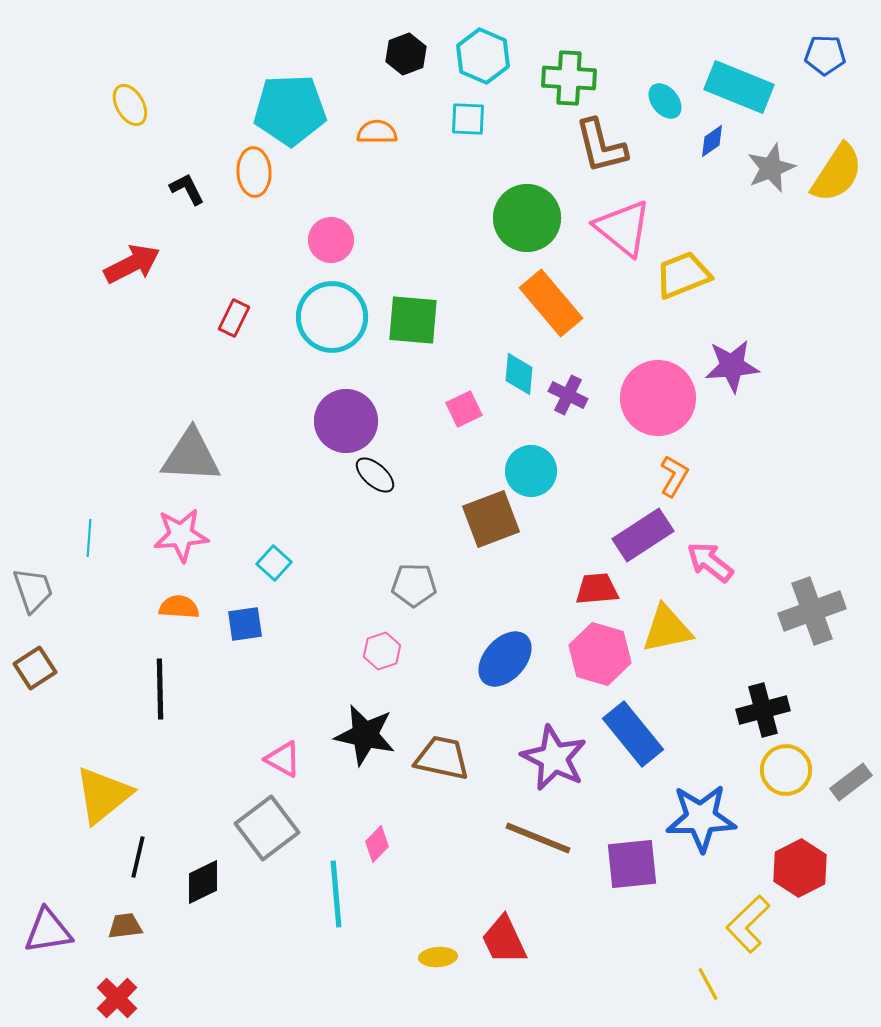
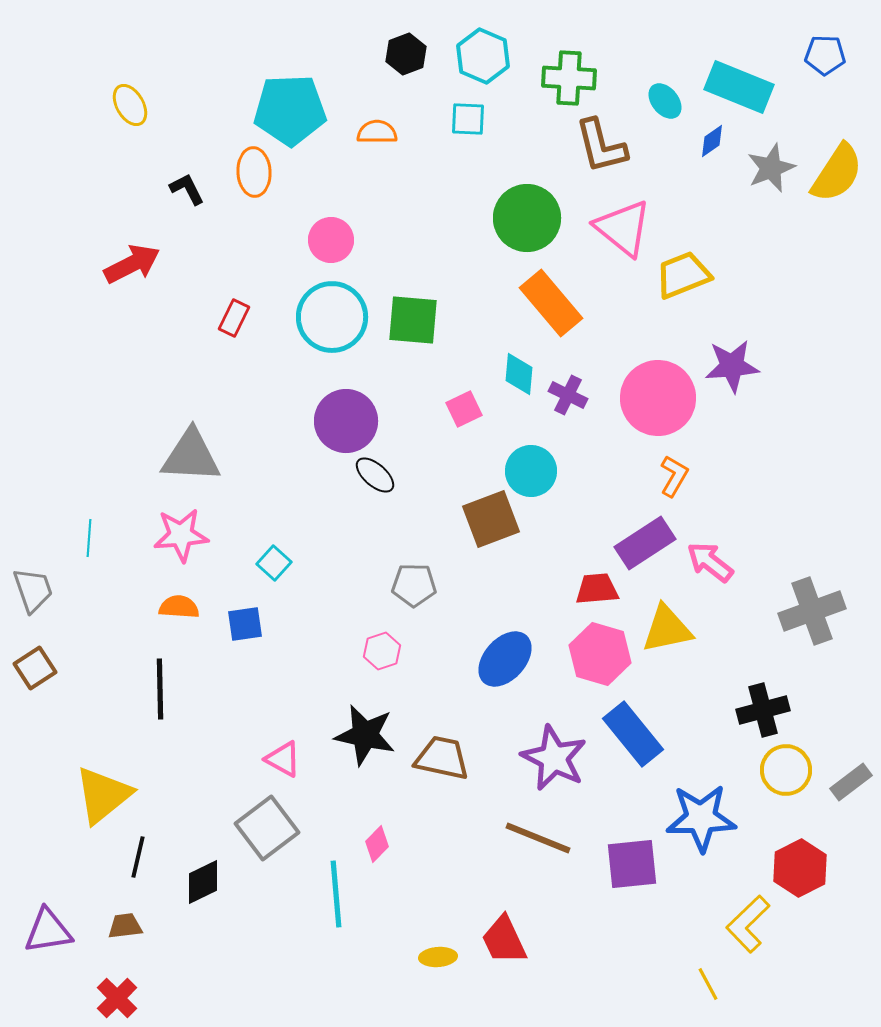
purple rectangle at (643, 535): moved 2 px right, 8 px down
